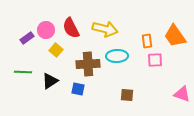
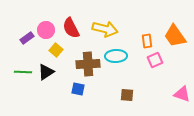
cyan ellipse: moved 1 px left
pink square: rotated 21 degrees counterclockwise
black triangle: moved 4 px left, 9 px up
